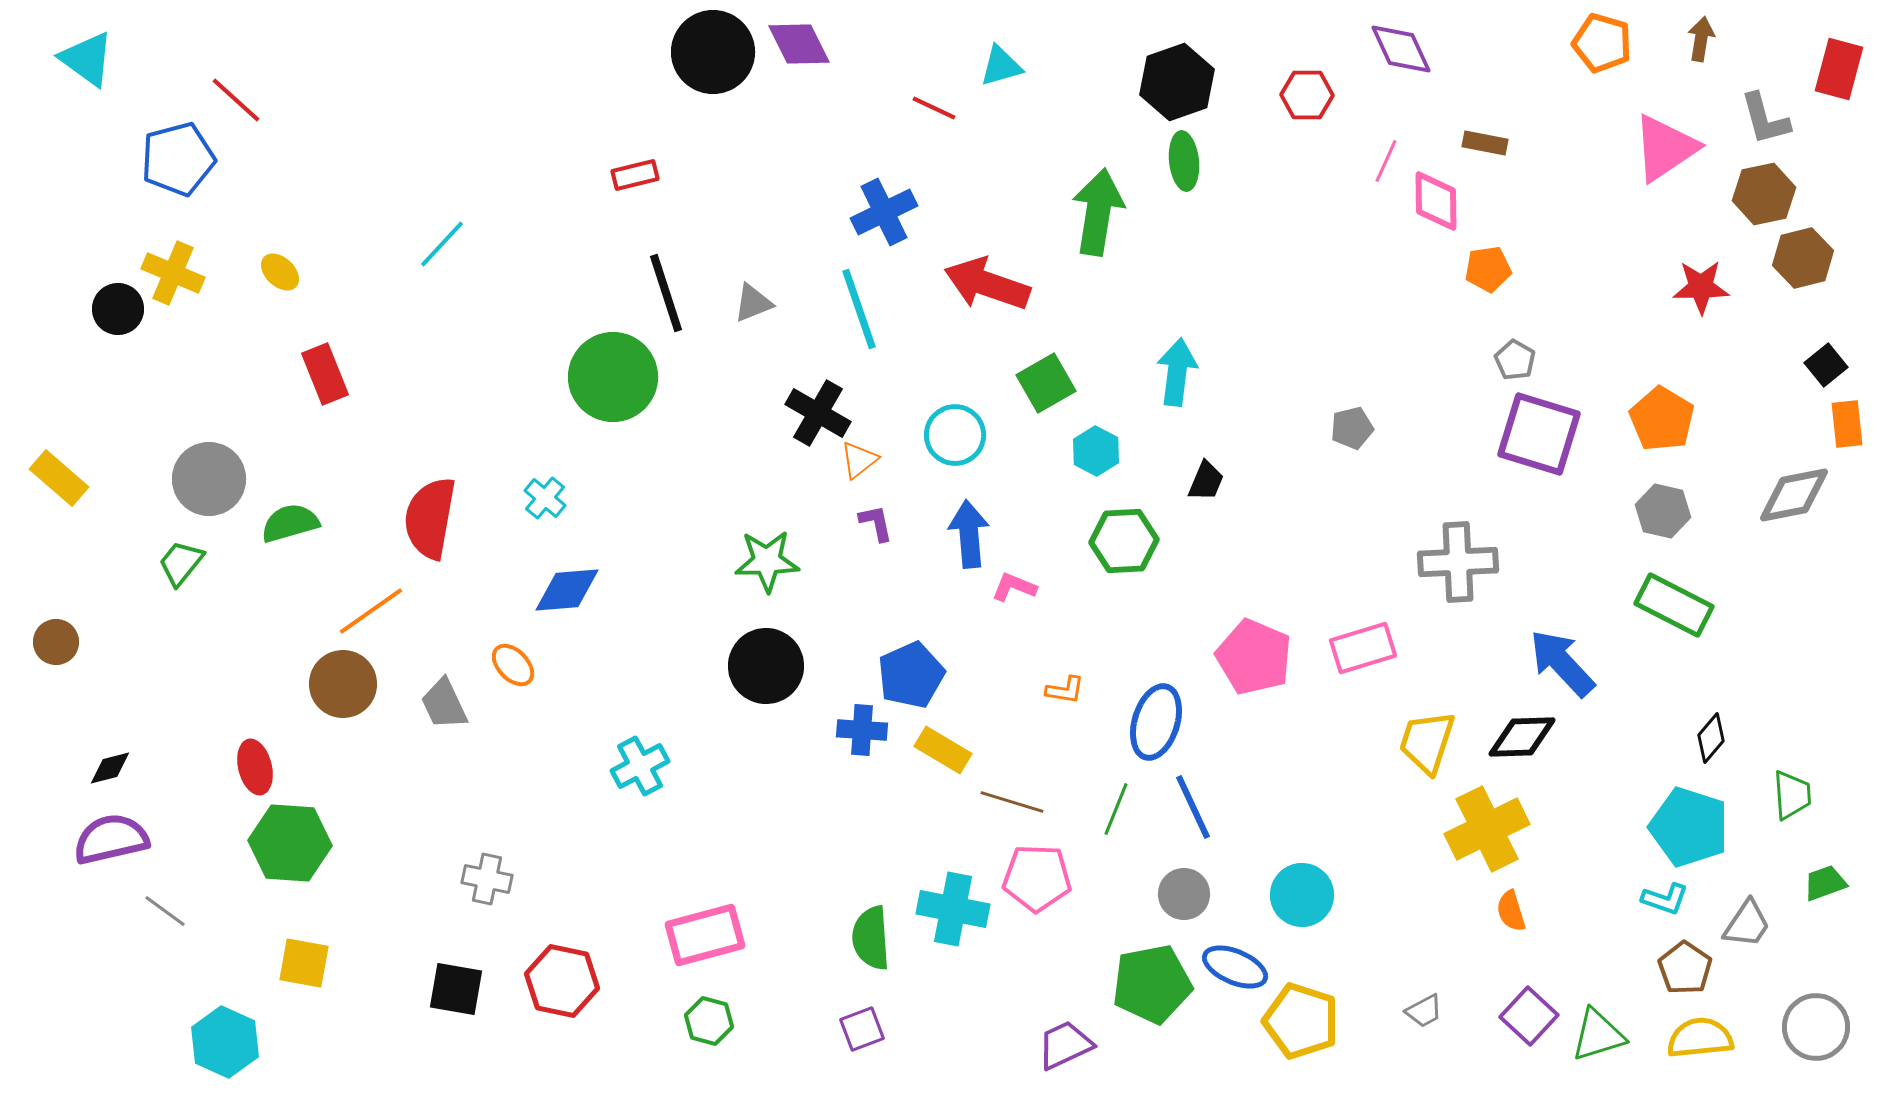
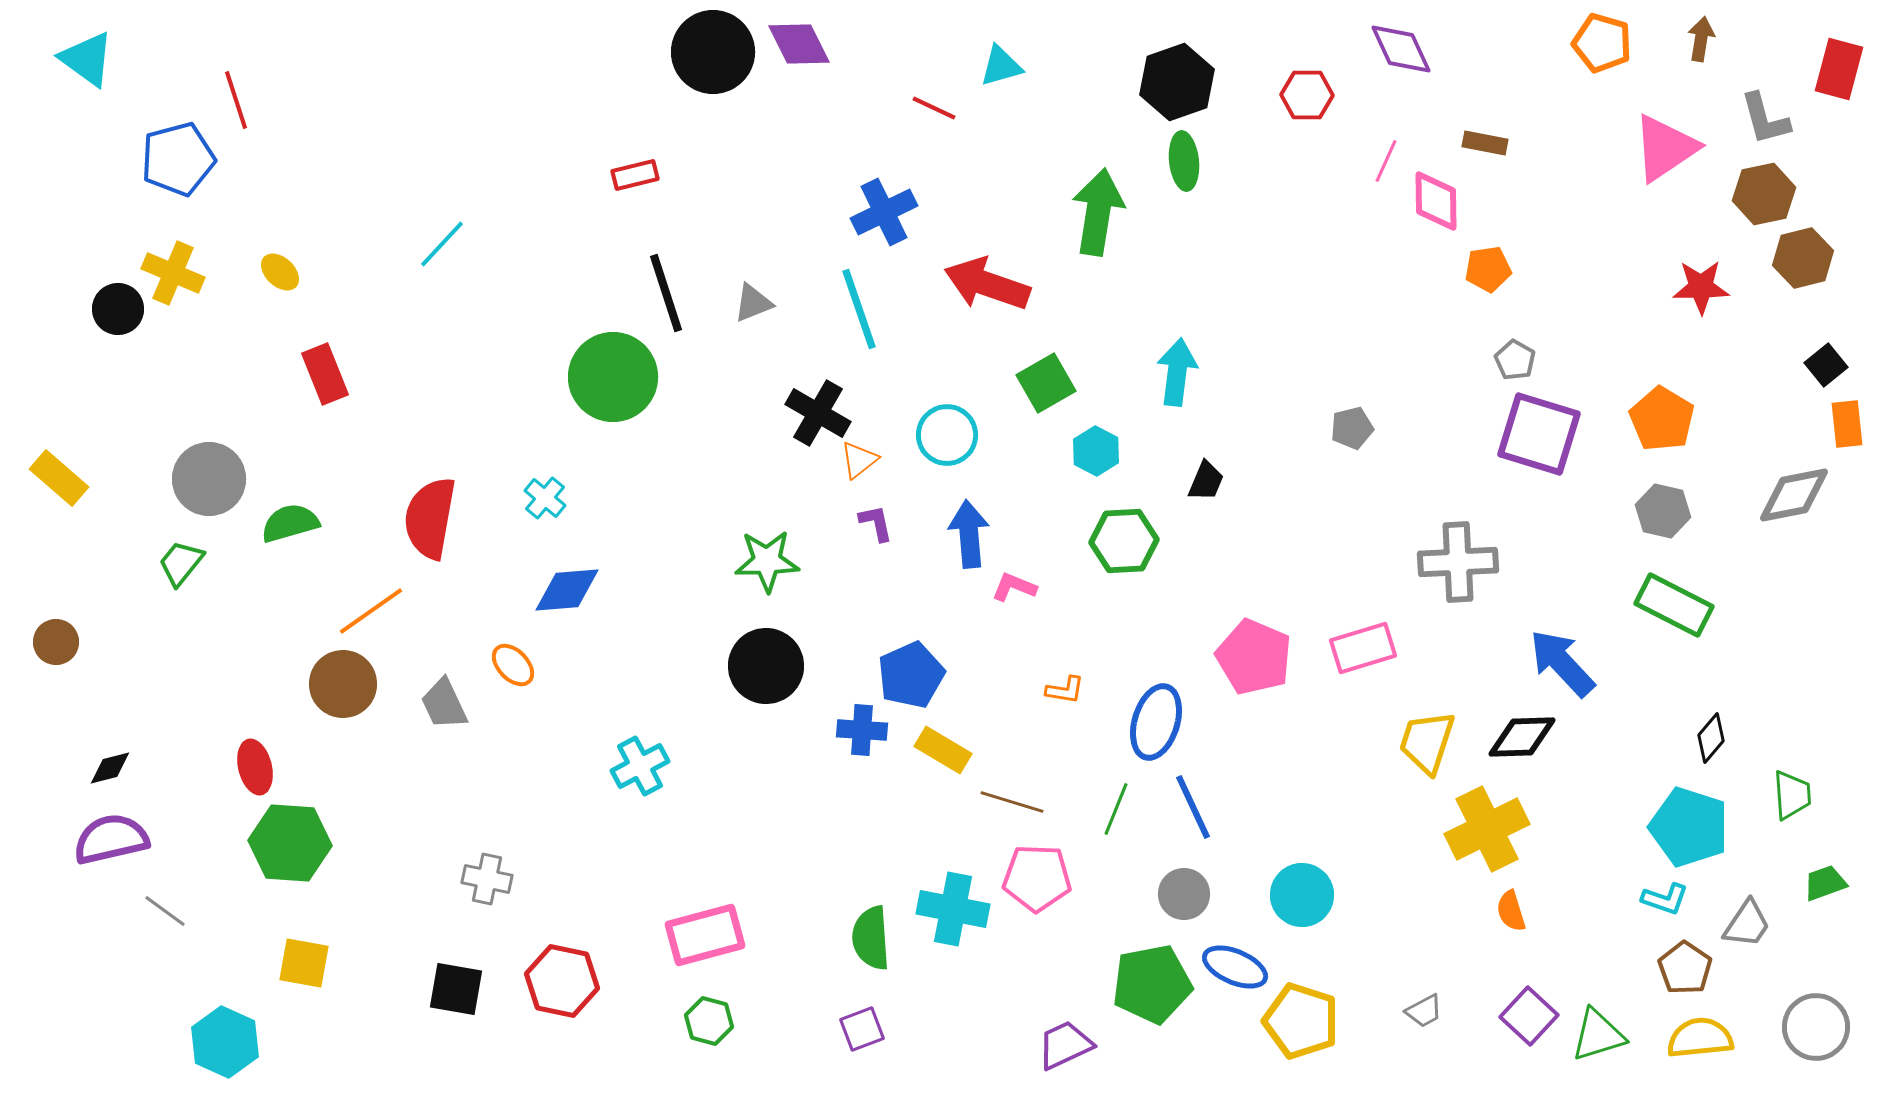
red line at (236, 100): rotated 30 degrees clockwise
cyan circle at (955, 435): moved 8 px left
